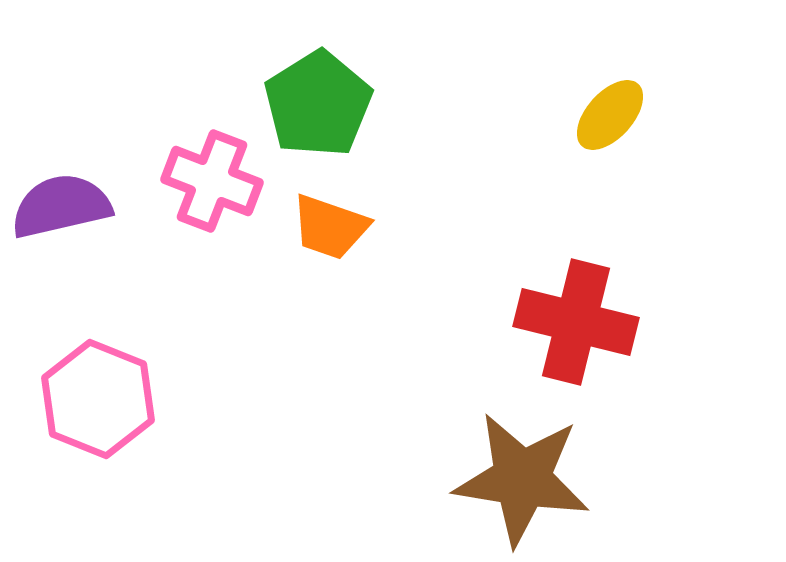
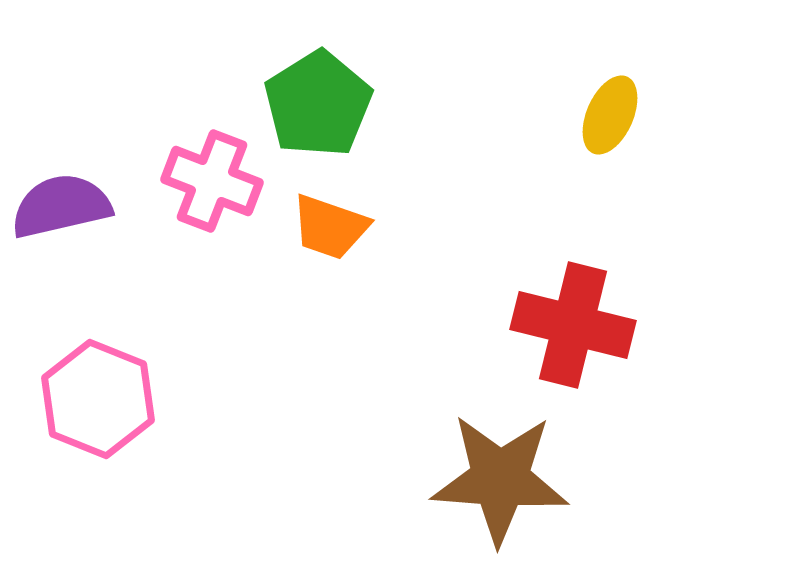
yellow ellipse: rotated 18 degrees counterclockwise
red cross: moved 3 px left, 3 px down
brown star: moved 22 px left; rotated 5 degrees counterclockwise
